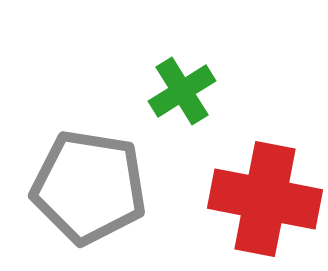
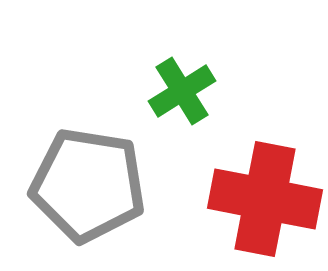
gray pentagon: moved 1 px left, 2 px up
